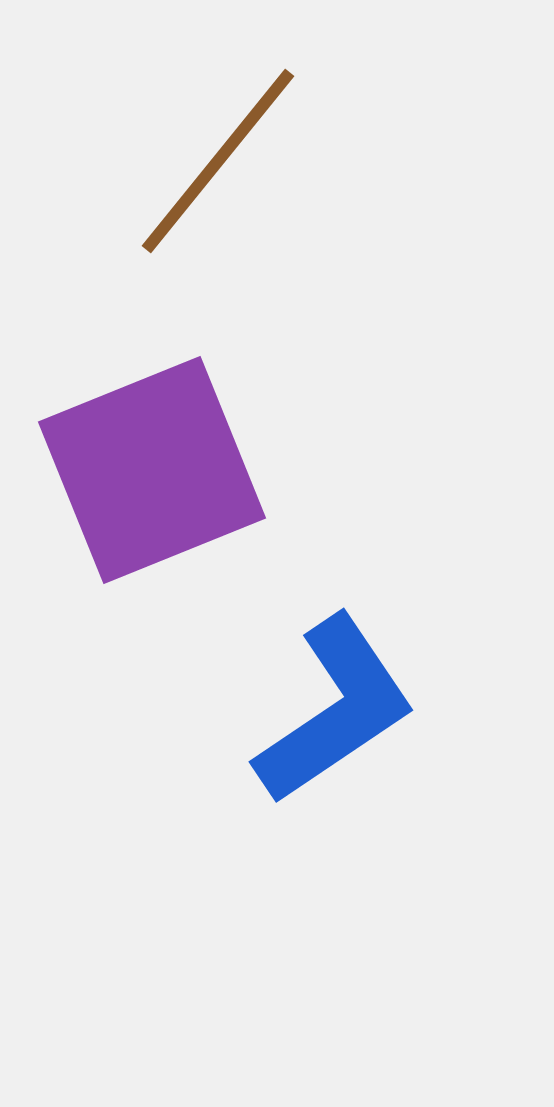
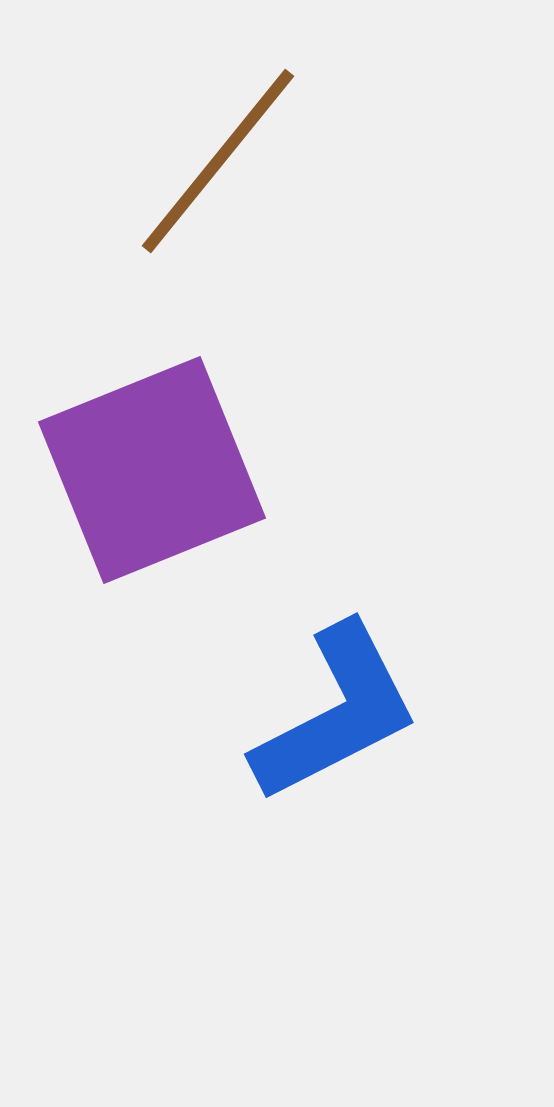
blue L-shape: moved 1 px right, 3 px down; rotated 7 degrees clockwise
